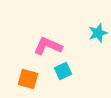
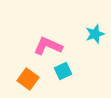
cyan star: moved 3 px left, 1 px down
orange square: rotated 20 degrees clockwise
